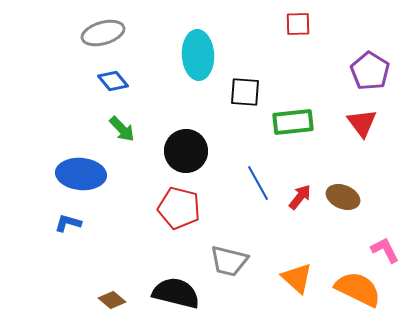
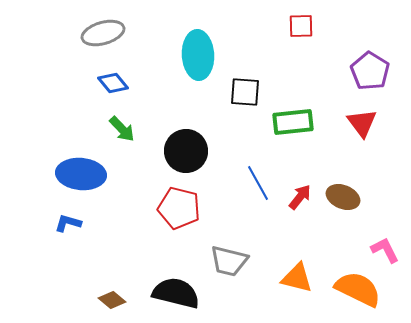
red square: moved 3 px right, 2 px down
blue diamond: moved 2 px down
orange triangle: rotated 28 degrees counterclockwise
